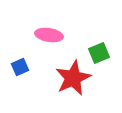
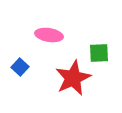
green square: rotated 20 degrees clockwise
blue square: rotated 24 degrees counterclockwise
